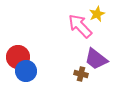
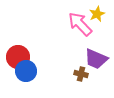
pink arrow: moved 2 px up
purple trapezoid: rotated 15 degrees counterclockwise
